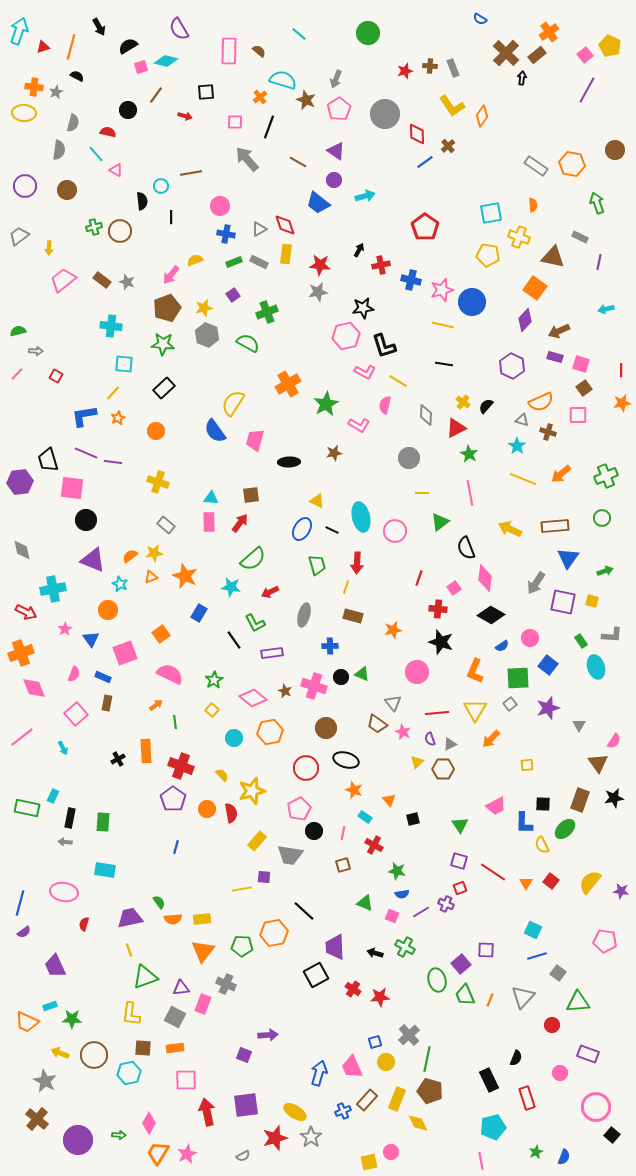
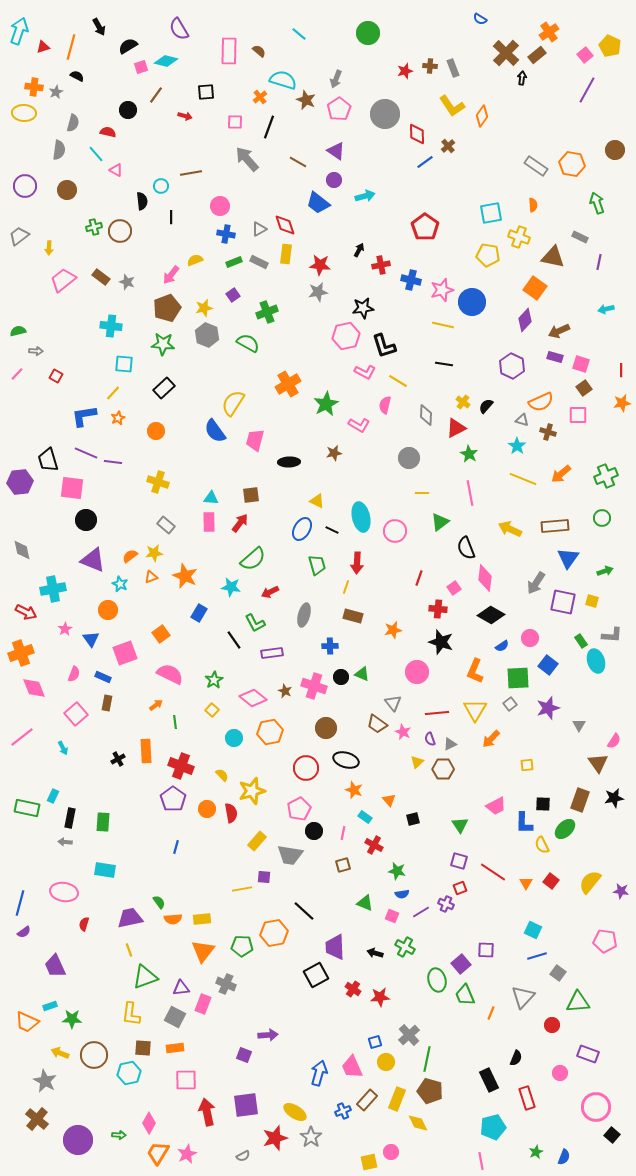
brown rectangle at (102, 280): moved 1 px left, 3 px up
cyan ellipse at (596, 667): moved 6 px up
orange line at (490, 1000): moved 1 px right, 13 px down
